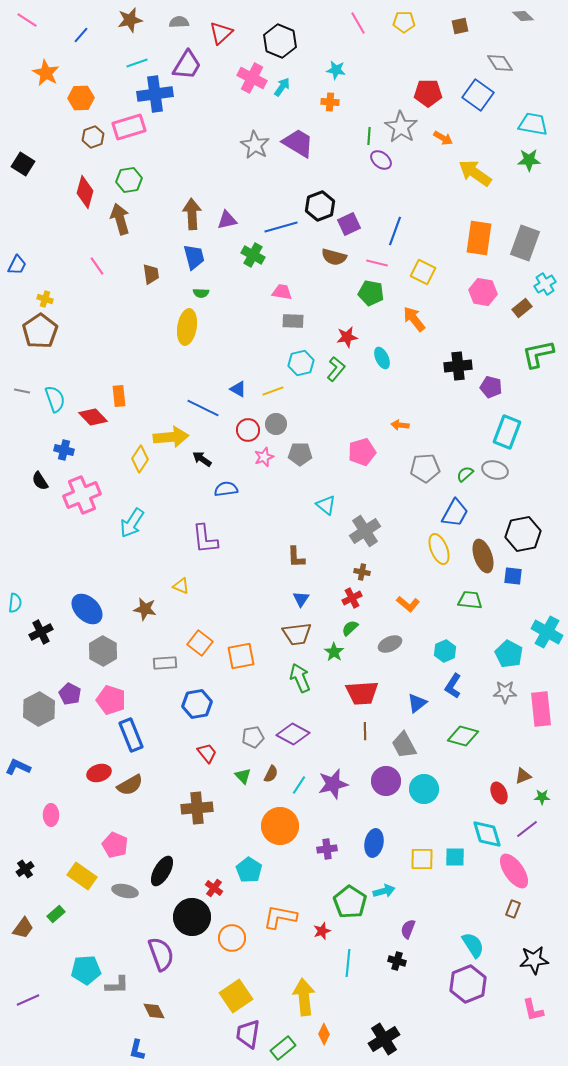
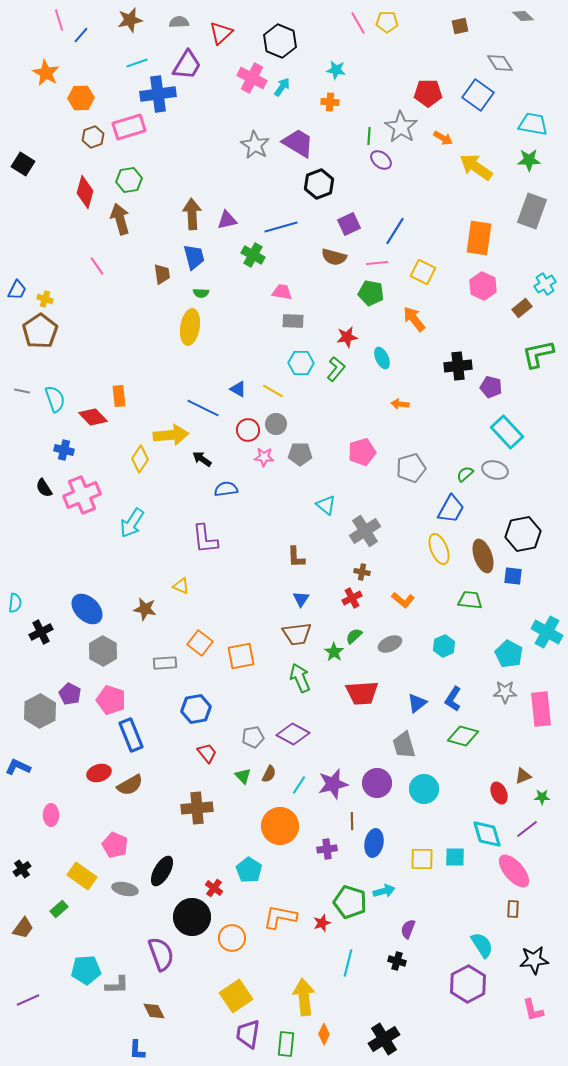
pink line at (27, 20): moved 32 px right; rotated 40 degrees clockwise
yellow pentagon at (404, 22): moved 17 px left
blue cross at (155, 94): moved 3 px right
yellow arrow at (475, 173): moved 1 px right, 6 px up
black hexagon at (320, 206): moved 1 px left, 22 px up
blue line at (395, 231): rotated 12 degrees clockwise
gray rectangle at (525, 243): moved 7 px right, 32 px up
pink line at (377, 263): rotated 20 degrees counterclockwise
blue trapezoid at (17, 265): moved 25 px down
brown trapezoid at (151, 274): moved 11 px right
pink hexagon at (483, 292): moved 6 px up; rotated 16 degrees clockwise
yellow ellipse at (187, 327): moved 3 px right
cyan hexagon at (301, 363): rotated 15 degrees clockwise
yellow line at (273, 391): rotated 50 degrees clockwise
orange arrow at (400, 425): moved 21 px up
cyan rectangle at (507, 432): rotated 64 degrees counterclockwise
yellow arrow at (171, 437): moved 2 px up
pink star at (264, 457): rotated 24 degrees clockwise
gray pentagon at (425, 468): moved 14 px left; rotated 12 degrees counterclockwise
black semicircle at (40, 481): moved 4 px right, 7 px down
blue trapezoid at (455, 513): moved 4 px left, 4 px up
orange L-shape at (408, 604): moved 5 px left, 4 px up
green semicircle at (350, 628): moved 4 px right, 8 px down
cyan hexagon at (445, 651): moved 1 px left, 5 px up
blue L-shape at (453, 686): moved 13 px down
blue hexagon at (197, 704): moved 1 px left, 5 px down
gray hexagon at (39, 709): moved 1 px right, 2 px down
brown line at (365, 731): moved 13 px left, 90 px down
gray trapezoid at (404, 745): rotated 12 degrees clockwise
brown semicircle at (271, 774): moved 2 px left
purple circle at (386, 781): moved 9 px left, 2 px down
black cross at (25, 869): moved 3 px left
pink ellipse at (514, 871): rotated 6 degrees counterclockwise
gray ellipse at (125, 891): moved 2 px up
green pentagon at (350, 902): rotated 16 degrees counterclockwise
brown rectangle at (513, 909): rotated 18 degrees counterclockwise
green rectangle at (56, 914): moved 3 px right, 5 px up
red star at (322, 931): moved 8 px up
cyan semicircle at (473, 945): moved 9 px right
cyan line at (348, 963): rotated 8 degrees clockwise
purple hexagon at (468, 984): rotated 6 degrees counterclockwise
green rectangle at (283, 1048): moved 3 px right, 4 px up; rotated 45 degrees counterclockwise
blue L-shape at (137, 1050): rotated 10 degrees counterclockwise
